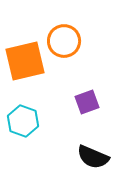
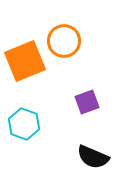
orange square: rotated 9 degrees counterclockwise
cyan hexagon: moved 1 px right, 3 px down
